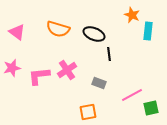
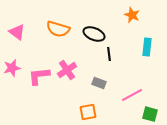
cyan rectangle: moved 1 px left, 16 px down
green square: moved 1 px left, 6 px down; rotated 28 degrees clockwise
